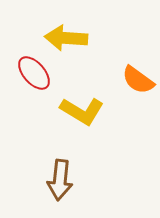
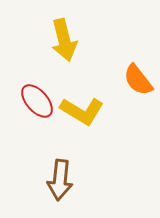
yellow arrow: moved 2 px left, 2 px down; rotated 108 degrees counterclockwise
red ellipse: moved 3 px right, 28 px down
orange semicircle: rotated 16 degrees clockwise
